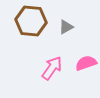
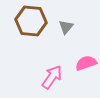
gray triangle: rotated 21 degrees counterclockwise
pink arrow: moved 9 px down
